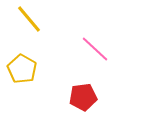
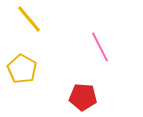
pink line: moved 5 px right, 2 px up; rotated 20 degrees clockwise
red pentagon: rotated 12 degrees clockwise
